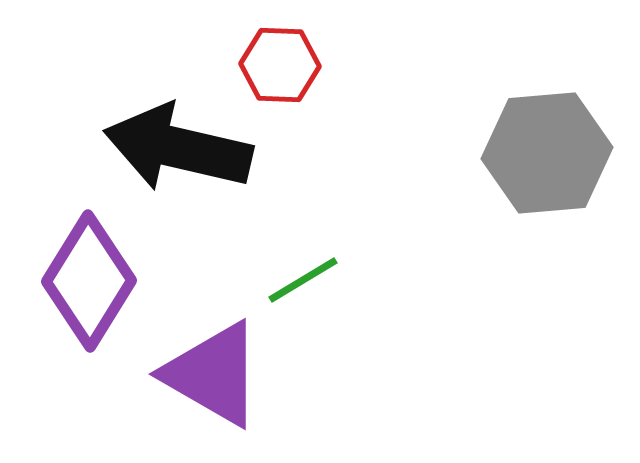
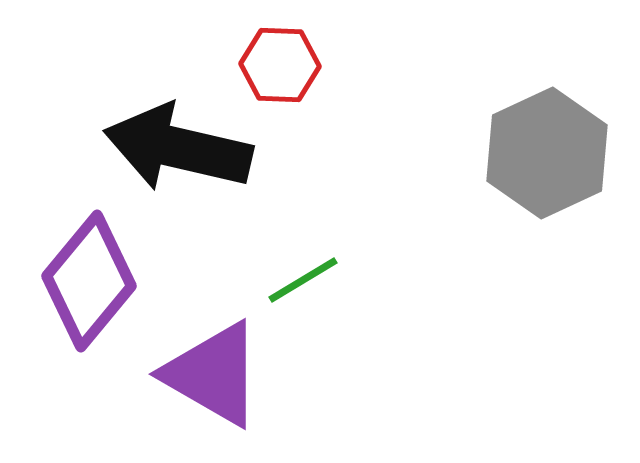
gray hexagon: rotated 20 degrees counterclockwise
purple diamond: rotated 8 degrees clockwise
